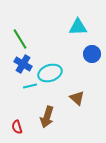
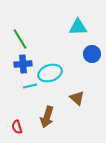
blue cross: rotated 36 degrees counterclockwise
